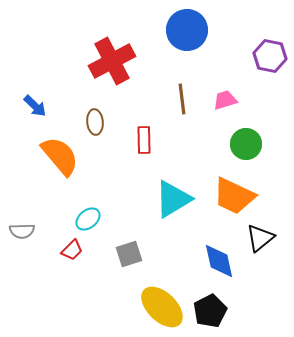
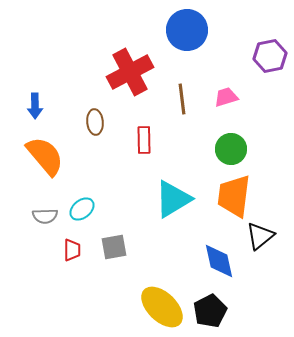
purple hexagon: rotated 24 degrees counterclockwise
red cross: moved 18 px right, 11 px down
pink trapezoid: moved 1 px right, 3 px up
blue arrow: rotated 45 degrees clockwise
green circle: moved 15 px left, 5 px down
orange semicircle: moved 15 px left
orange trapezoid: rotated 72 degrees clockwise
cyan ellipse: moved 6 px left, 10 px up
gray semicircle: moved 23 px right, 15 px up
black triangle: moved 2 px up
red trapezoid: rotated 45 degrees counterclockwise
gray square: moved 15 px left, 7 px up; rotated 8 degrees clockwise
